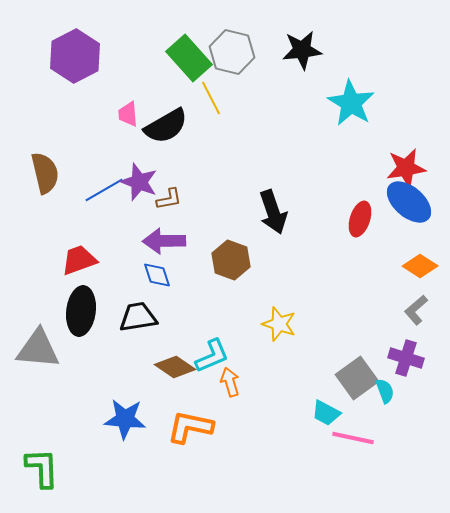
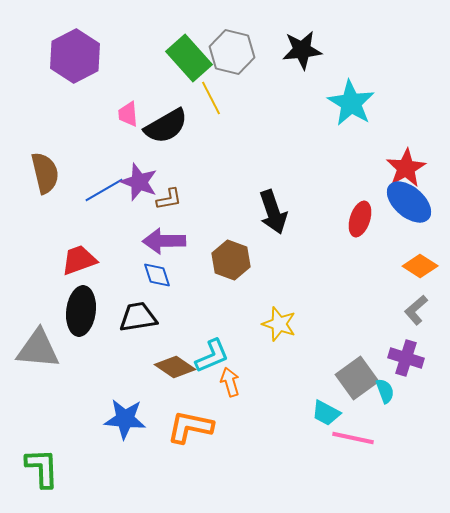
red star: rotated 21 degrees counterclockwise
